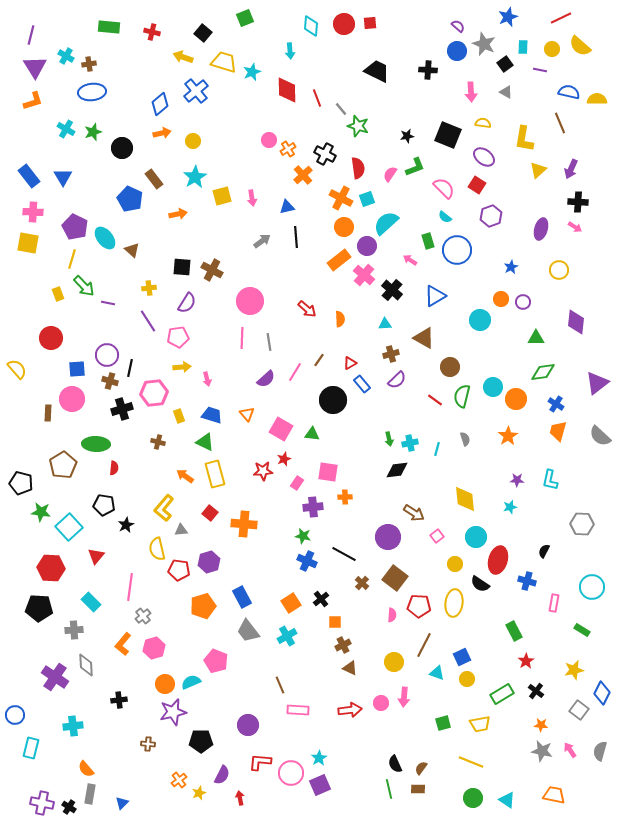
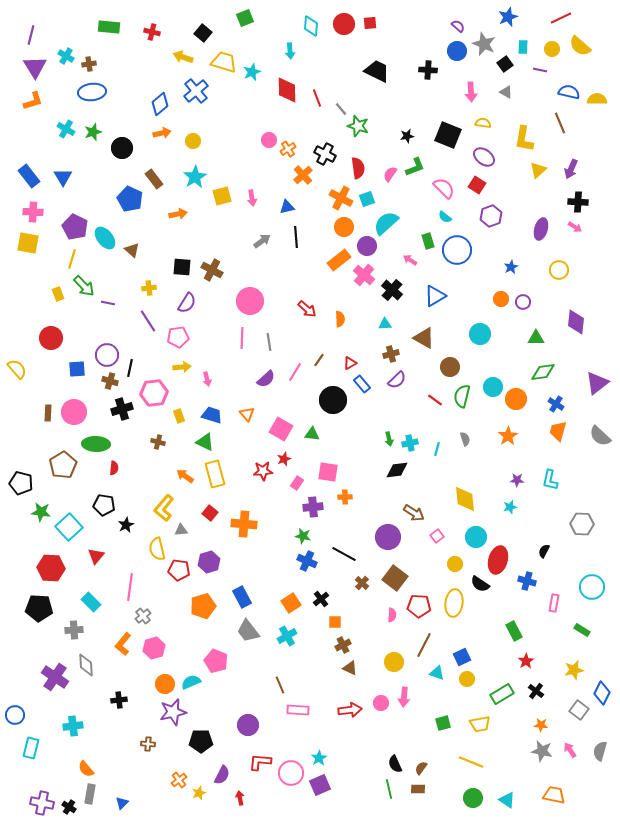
cyan circle at (480, 320): moved 14 px down
pink circle at (72, 399): moved 2 px right, 13 px down
